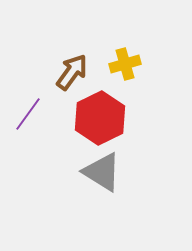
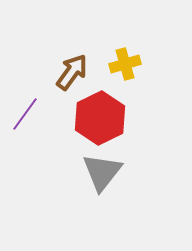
purple line: moved 3 px left
gray triangle: rotated 36 degrees clockwise
